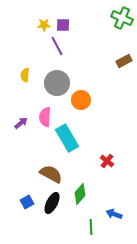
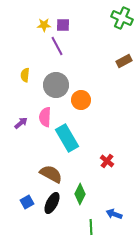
gray circle: moved 1 px left, 2 px down
green diamond: rotated 15 degrees counterclockwise
